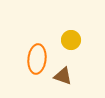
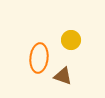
orange ellipse: moved 2 px right, 1 px up
